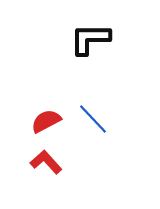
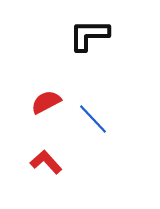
black L-shape: moved 1 px left, 4 px up
red semicircle: moved 19 px up
